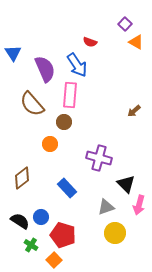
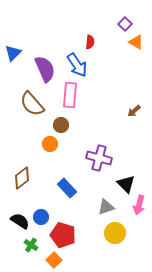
red semicircle: rotated 104 degrees counterclockwise
blue triangle: rotated 18 degrees clockwise
brown circle: moved 3 px left, 3 px down
